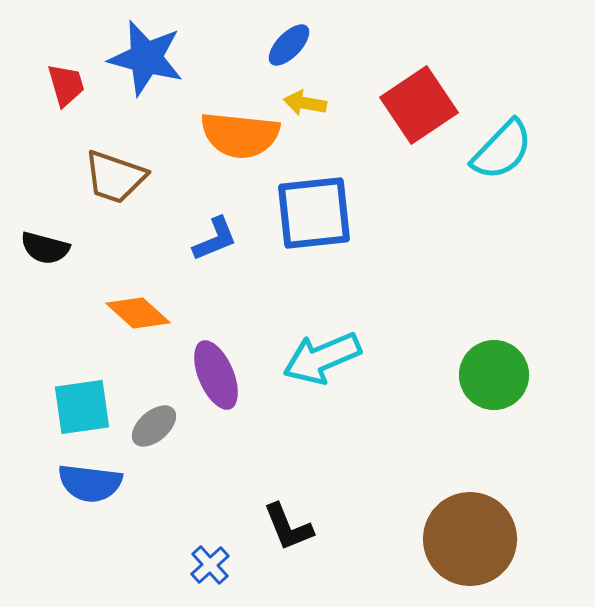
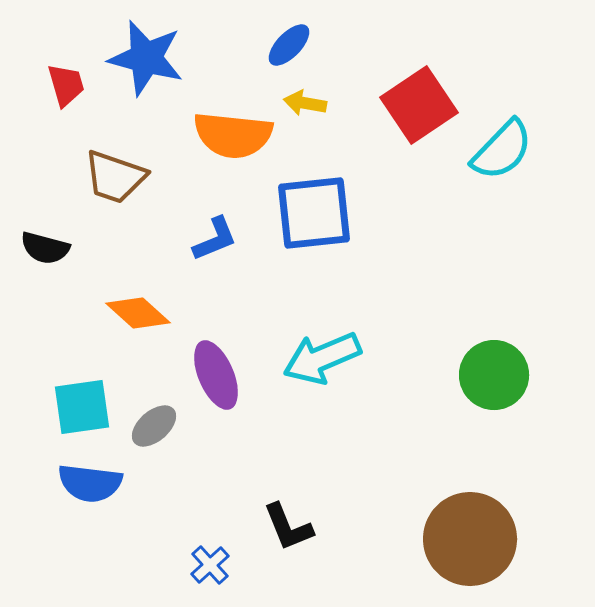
orange semicircle: moved 7 px left
